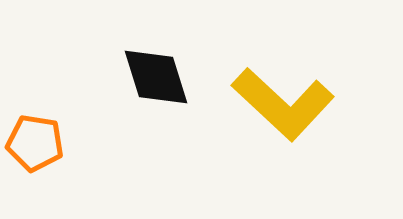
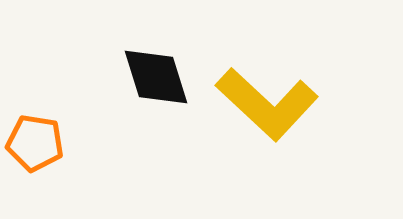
yellow L-shape: moved 16 px left
